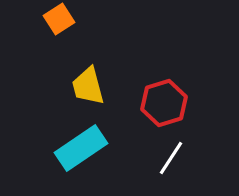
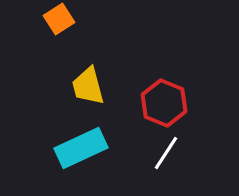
red hexagon: rotated 21 degrees counterclockwise
cyan rectangle: rotated 9 degrees clockwise
white line: moved 5 px left, 5 px up
